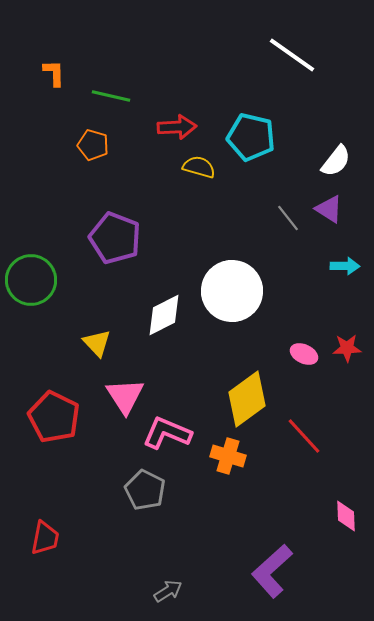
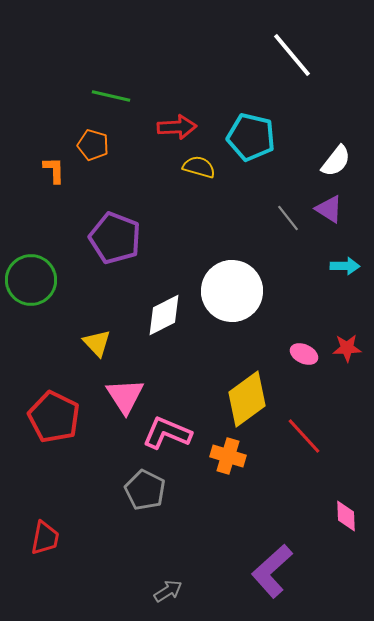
white line: rotated 15 degrees clockwise
orange L-shape: moved 97 px down
